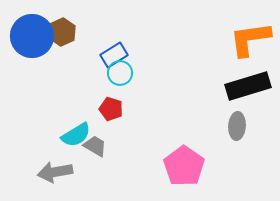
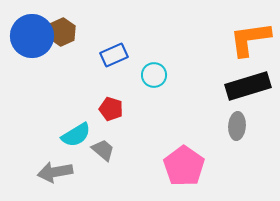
blue rectangle: rotated 8 degrees clockwise
cyan circle: moved 34 px right, 2 px down
gray trapezoid: moved 8 px right, 4 px down; rotated 10 degrees clockwise
